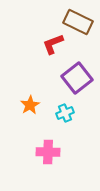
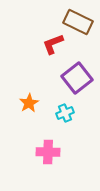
orange star: moved 1 px left, 2 px up
